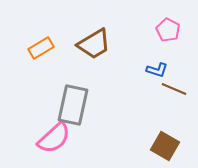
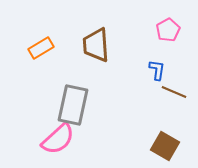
pink pentagon: rotated 15 degrees clockwise
brown trapezoid: moved 2 px right, 1 px down; rotated 117 degrees clockwise
blue L-shape: rotated 100 degrees counterclockwise
brown line: moved 3 px down
pink semicircle: moved 4 px right, 1 px down
